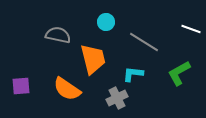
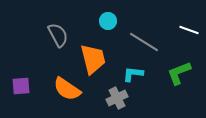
cyan circle: moved 2 px right, 1 px up
white line: moved 2 px left, 1 px down
gray semicircle: rotated 50 degrees clockwise
green L-shape: rotated 8 degrees clockwise
